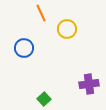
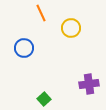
yellow circle: moved 4 px right, 1 px up
